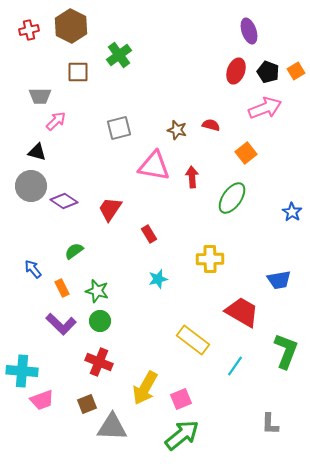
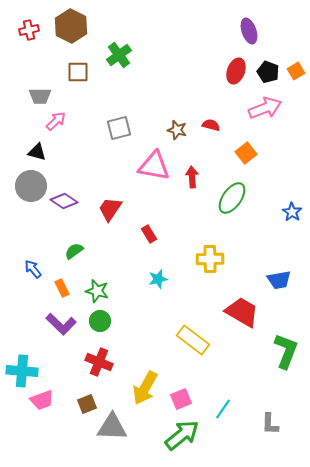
cyan line at (235, 366): moved 12 px left, 43 px down
